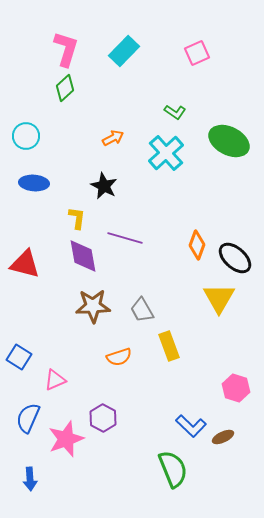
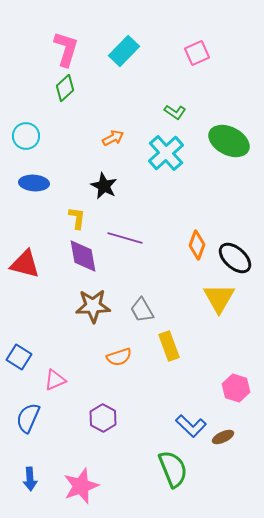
pink star: moved 15 px right, 47 px down
